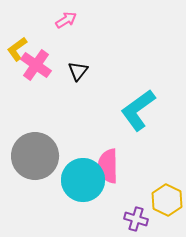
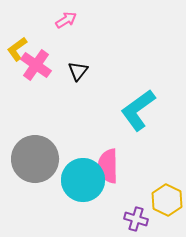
gray circle: moved 3 px down
